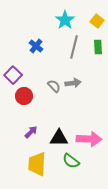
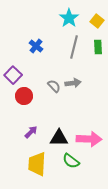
cyan star: moved 4 px right, 2 px up
